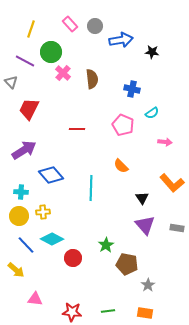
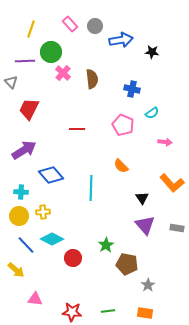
purple line: rotated 30 degrees counterclockwise
